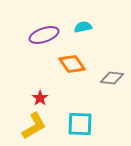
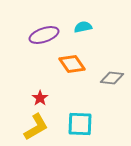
yellow L-shape: moved 2 px right, 1 px down
